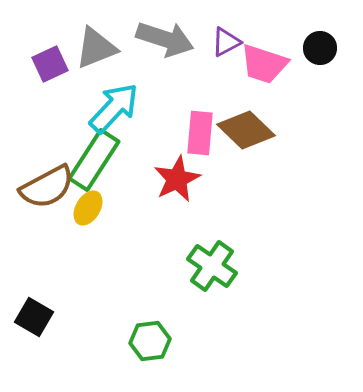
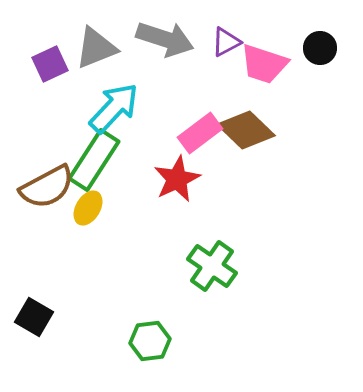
pink rectangle: rotated 48 degrees clockwise
